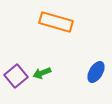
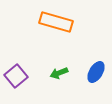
green arrow: moved 17 px right
